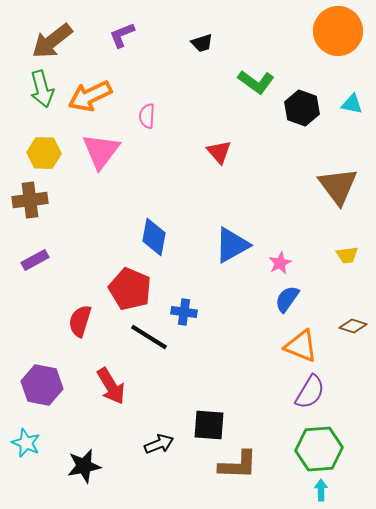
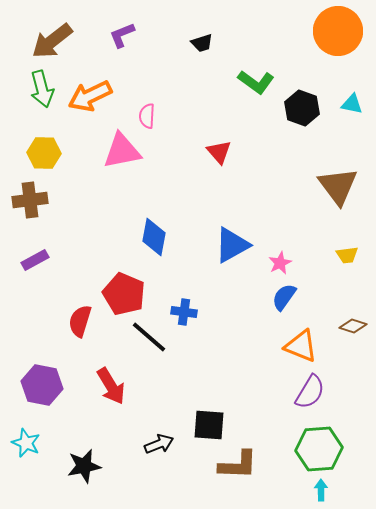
pink triangle: moved 21 px right; rotated 42 degrees clockwise
red pentagon: moved 6 px left, 5 px down
blue semicircle: moved 3 px left, 2 px up
black line: rotated 9 degrees clockwise
